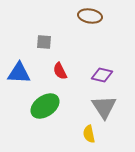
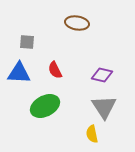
brown ellipse: moved 13 px left, 7 px down
gray square: moved 17 px left
red semicircle: moved 5 px left, 1 px up
green ellipse: rotated 8 degrees clockwise
yellow semicircle: moved 3 px right
